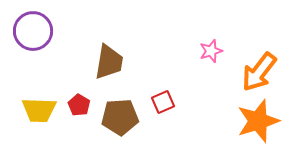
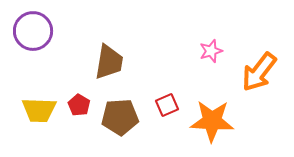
red square: moved 4 px right, 3 px down
orange star: moved 46 px left; rotated 21 degrees clockwise
